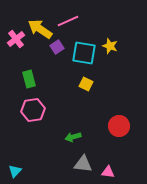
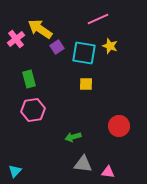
pink line: moved 30 px right, 2 px up
yellow square: rotated 24 degrees counterclockwise
